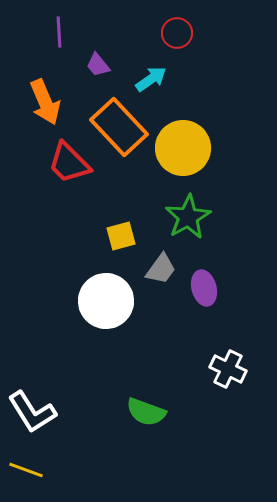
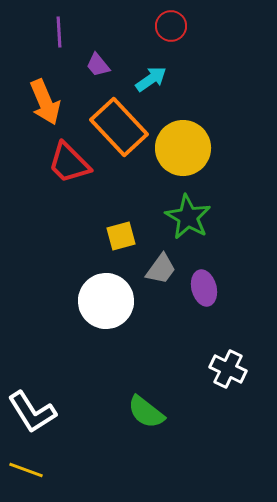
red circle: moved 6 px left, 7 px up
green star: rotated 12 degrees counterclockwise
green semicircle: rotated 18 degrees clockwise
